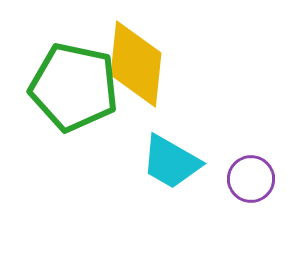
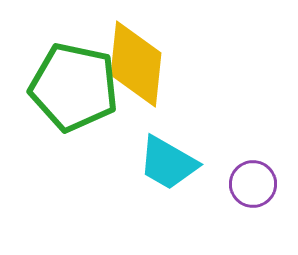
cyan trapezoid: moved 3 px left, 1 px down
purple circle: moved 2 px right, 5 px down
